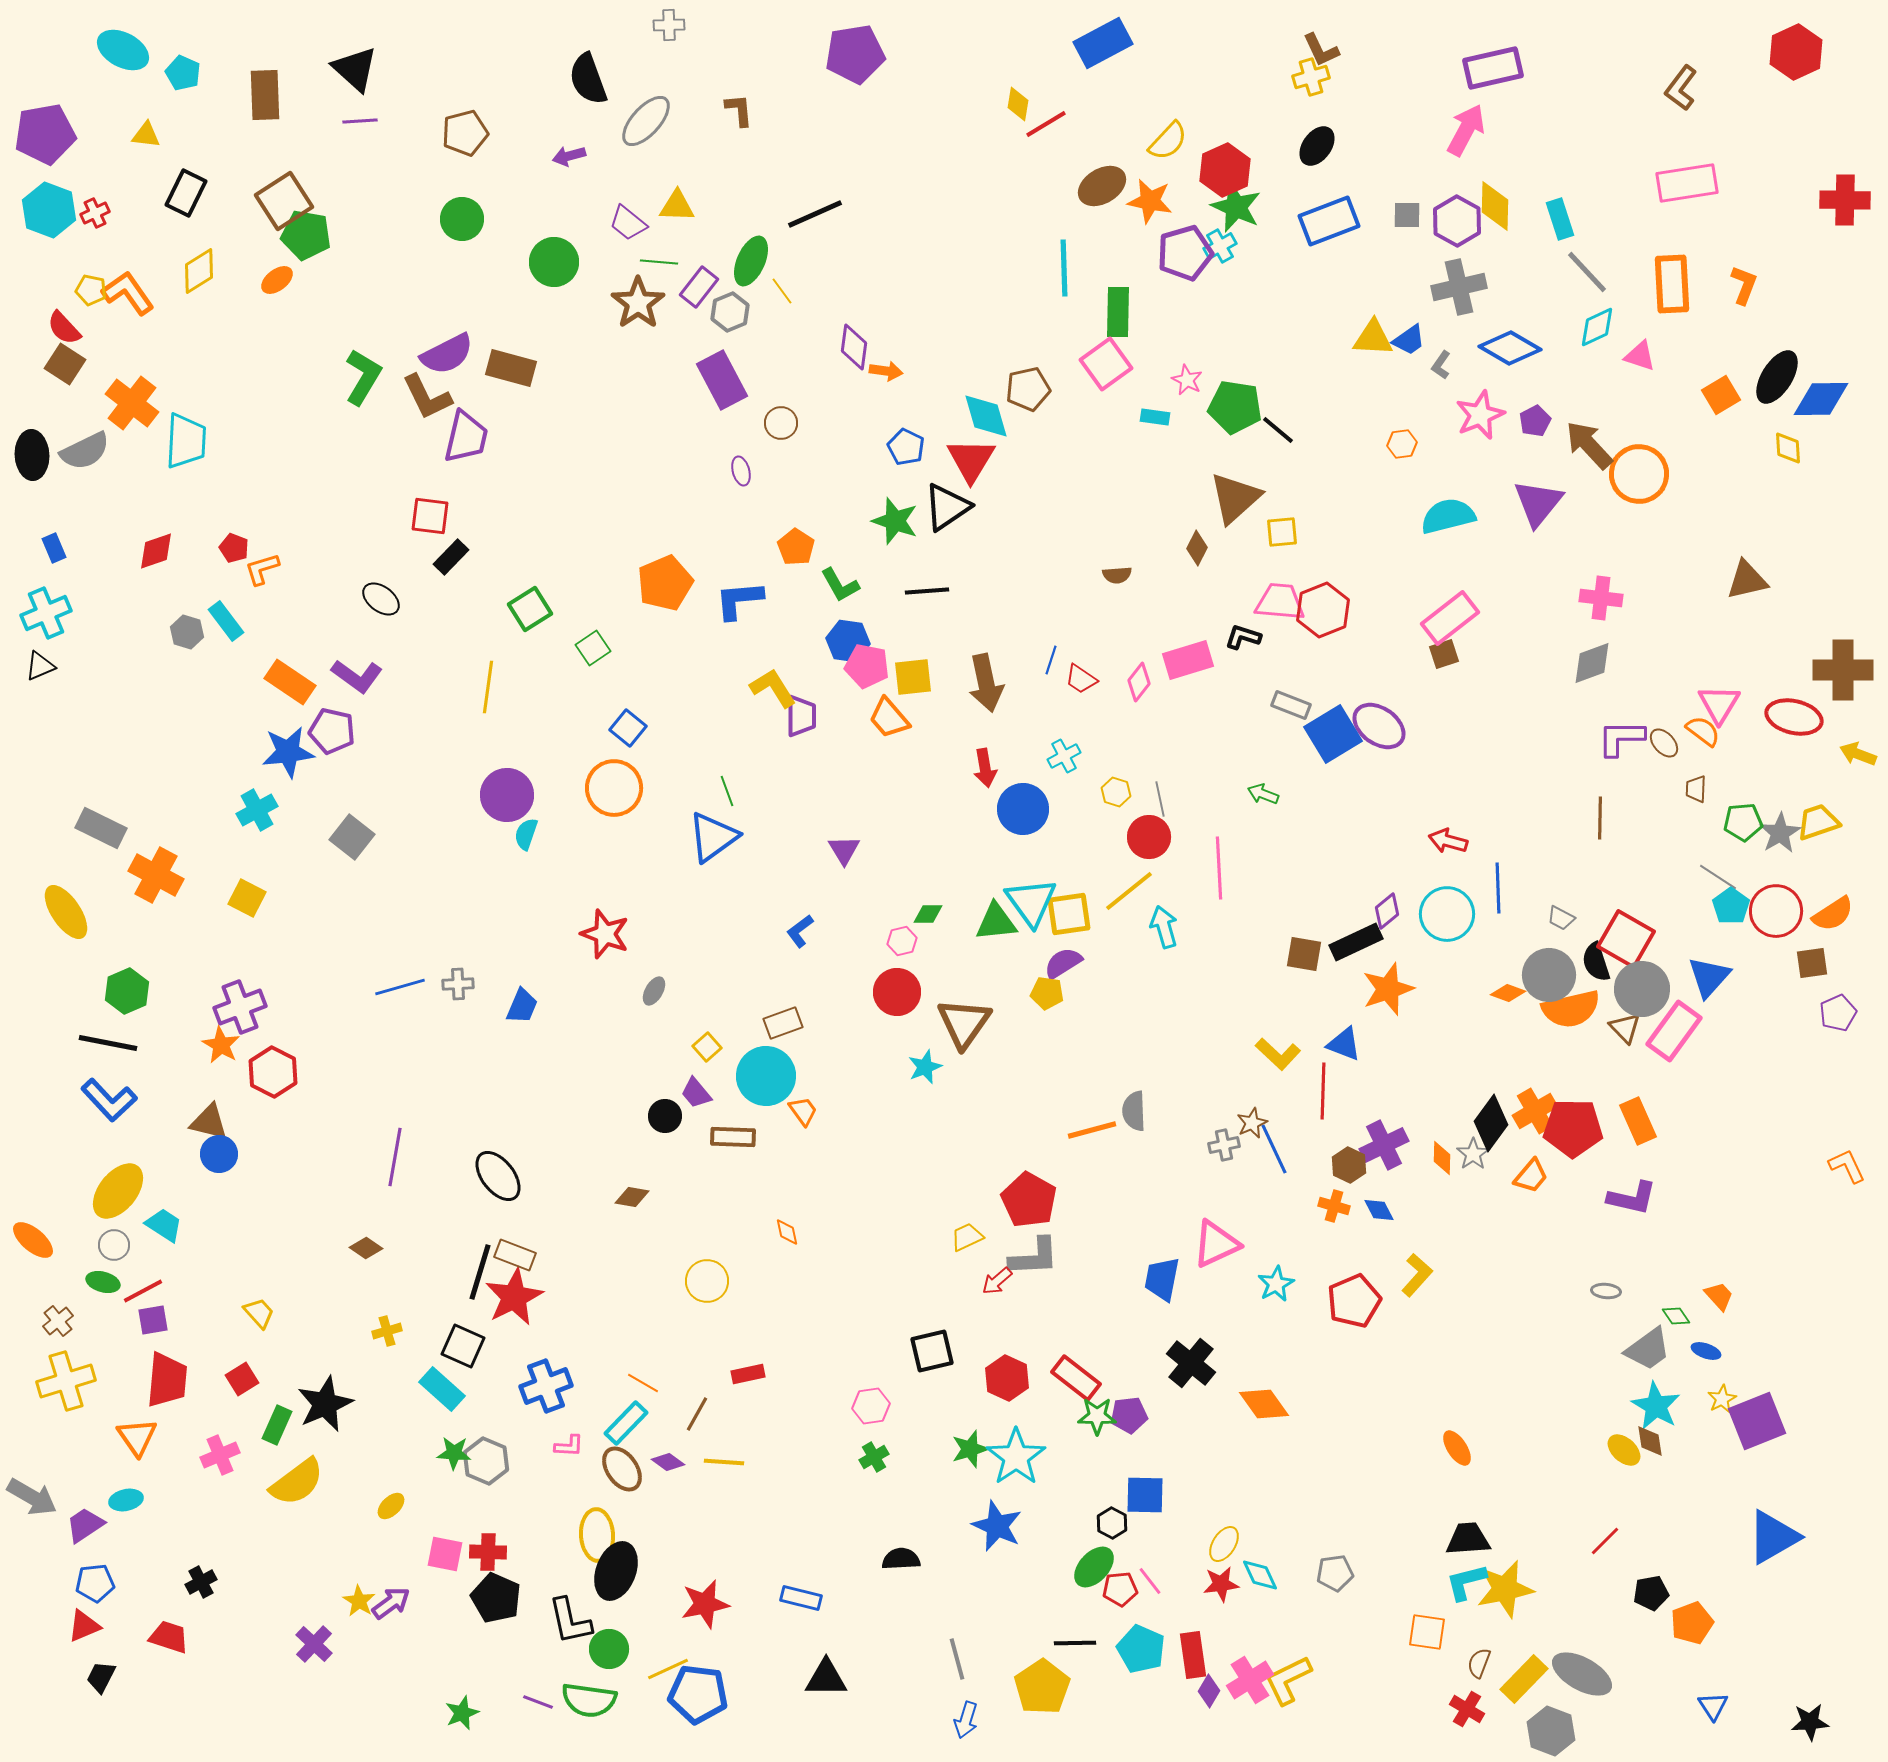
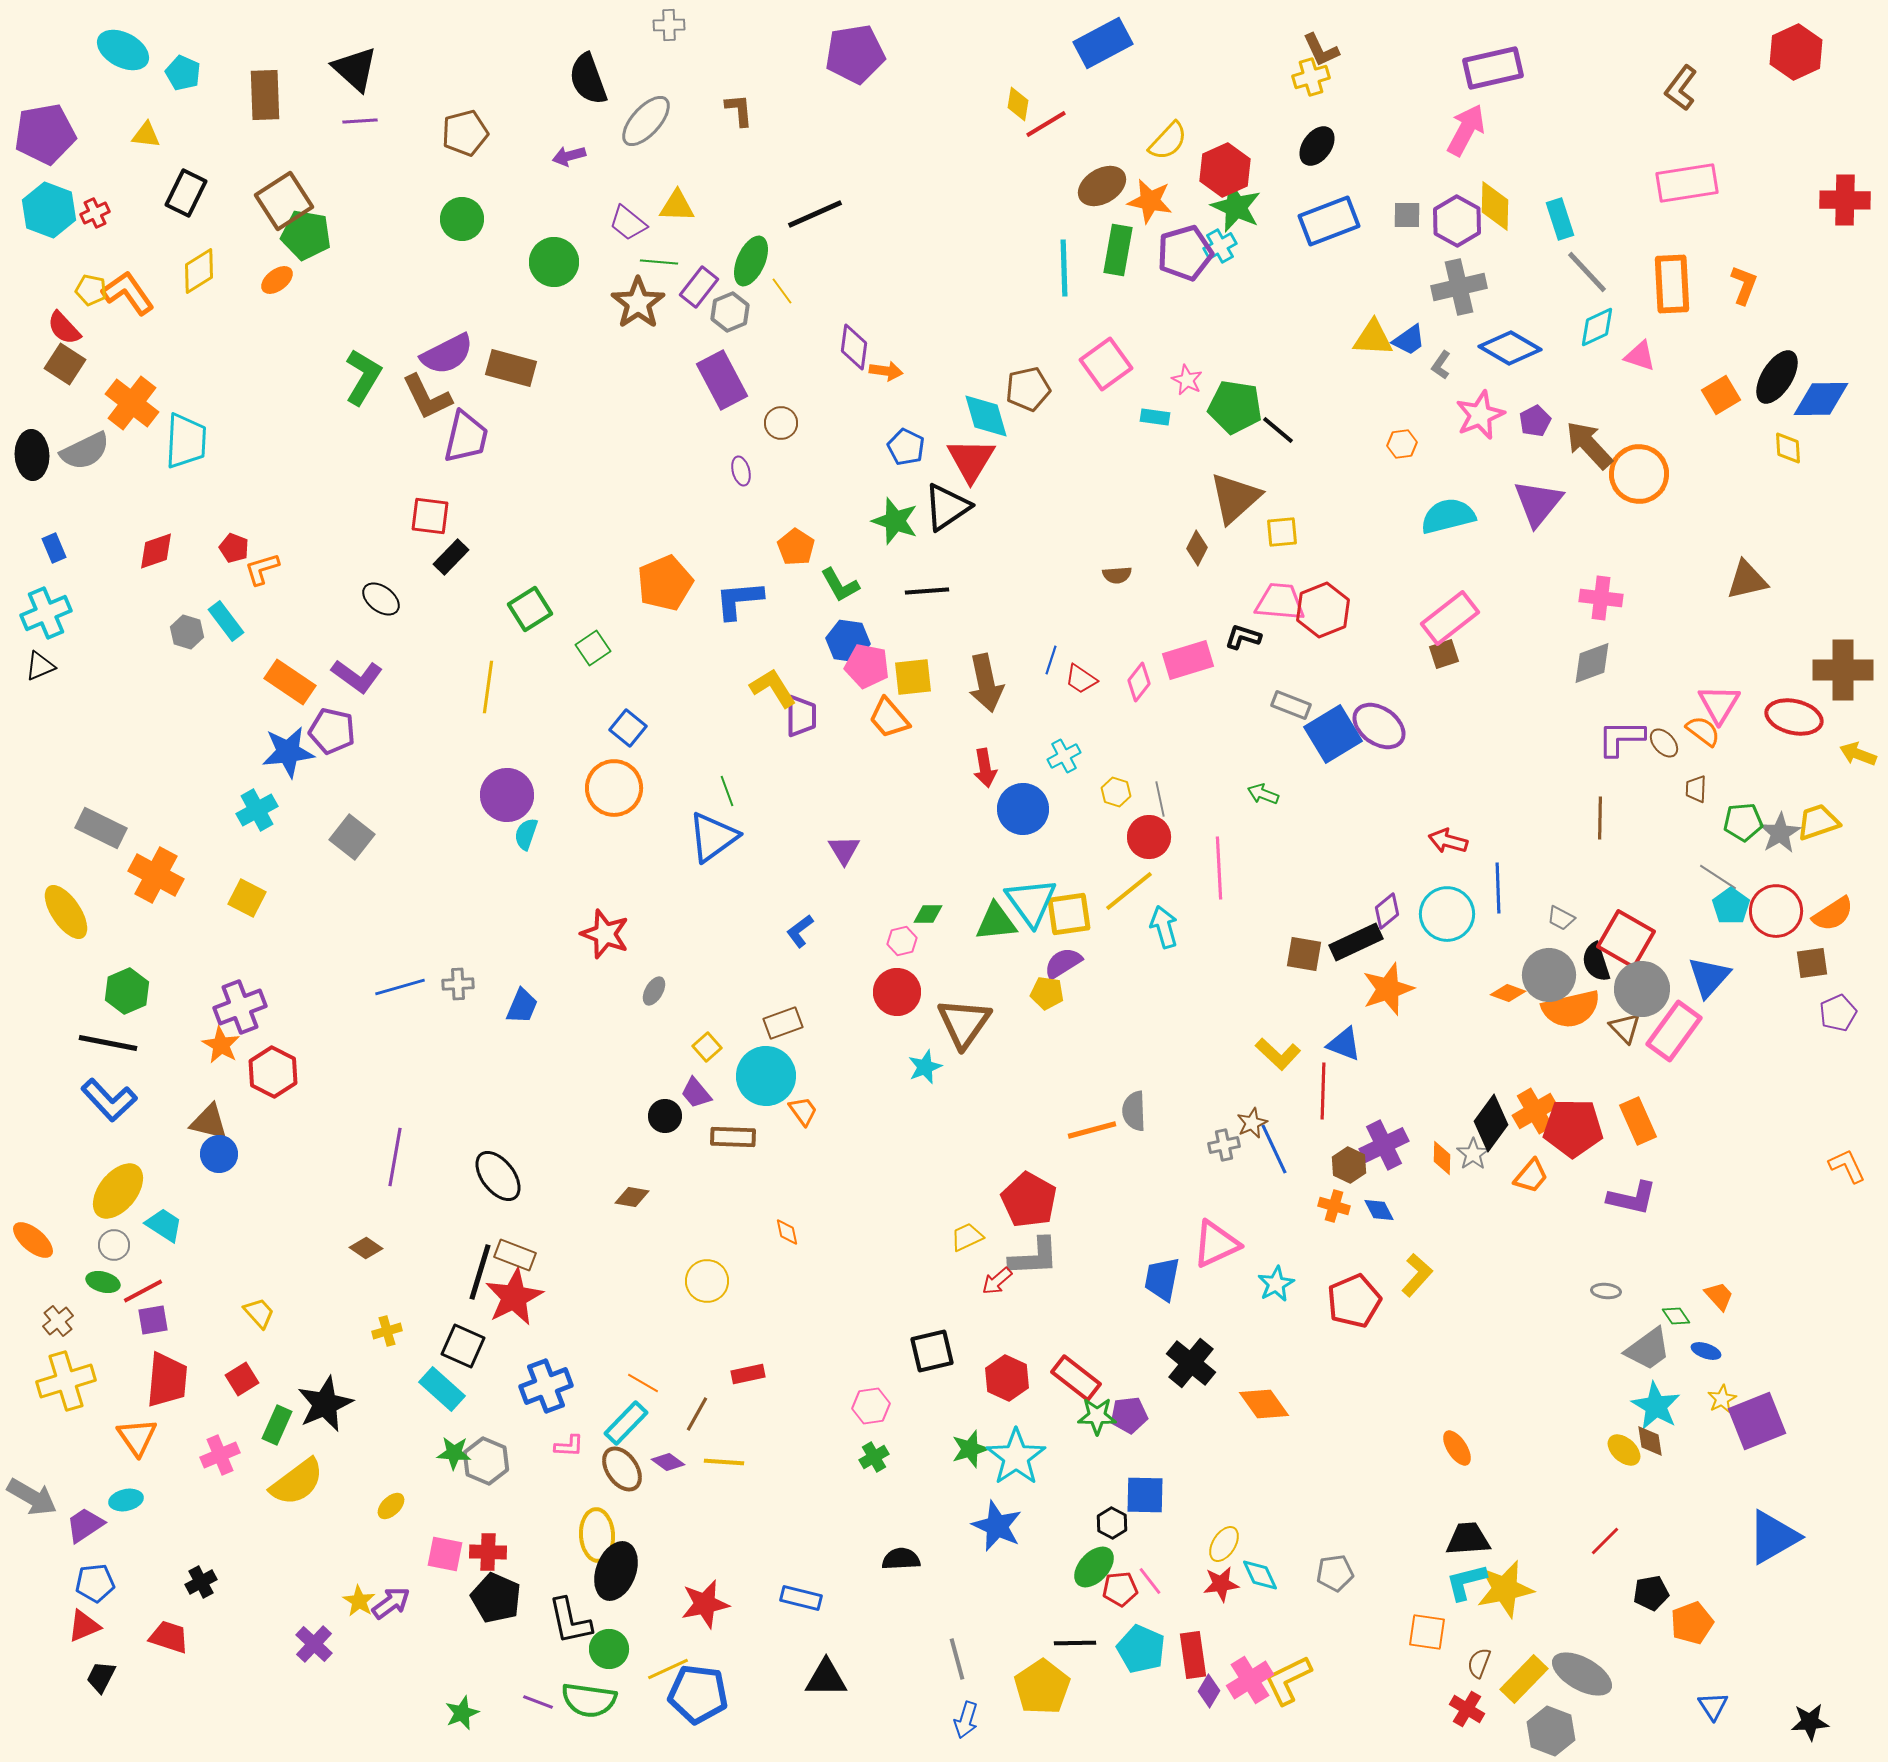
green rectangle at (1118, 312): moved 62 px up; rotated 9 degrees clockwise
